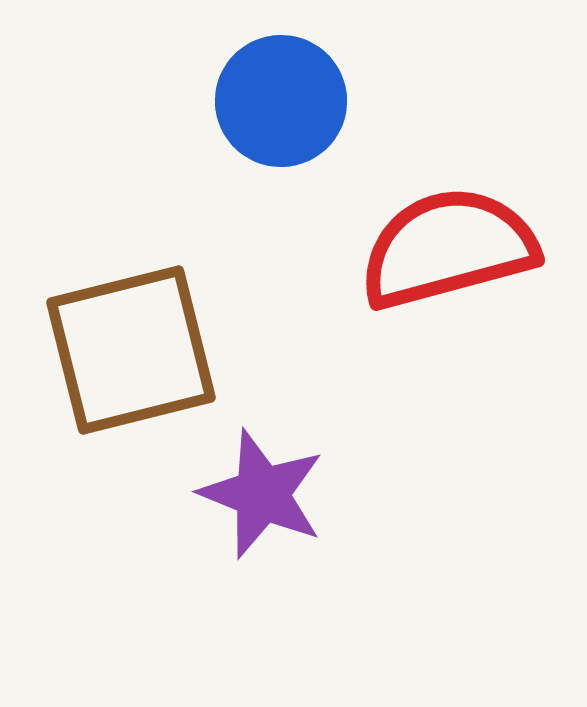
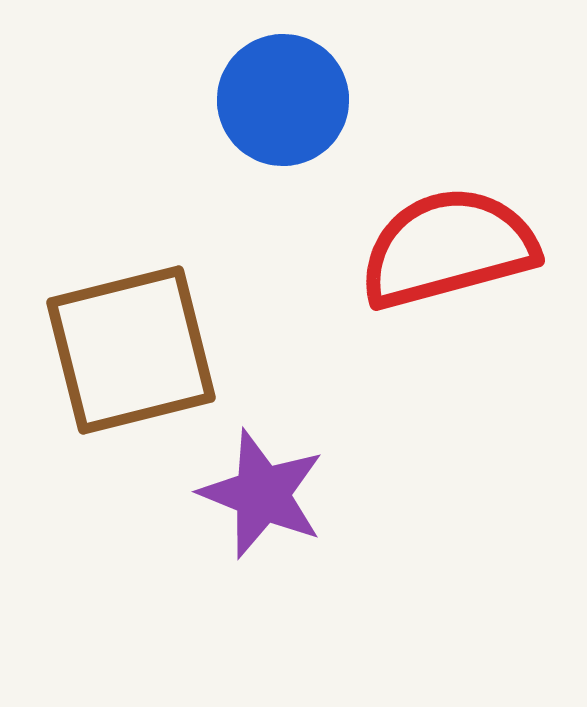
blue circle: moved 2 px right, 1 px up
